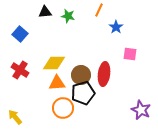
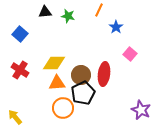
pink square: rotated 32 degrees clockwise
black pentagon: rotated 10 degrees counterclockwise
